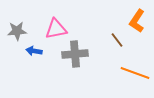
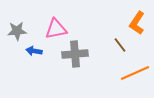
orange L-shape: moved 2 px down
brown line: moved 3 px right, 5 px down
orange line: rotated 44 degrees counterclockwise
